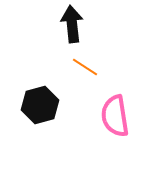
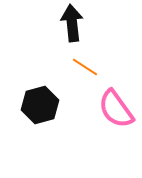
black arrow: moved 1 px up
pink semicircle: moved 1 px right, 7 px up; rotated 27 degrees counterclockwise
